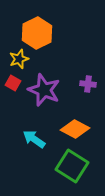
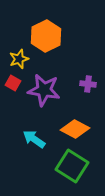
orange hexagon: moved 9 px right, 3 px down
purple star: rotated 12 degrees counterclockwise
